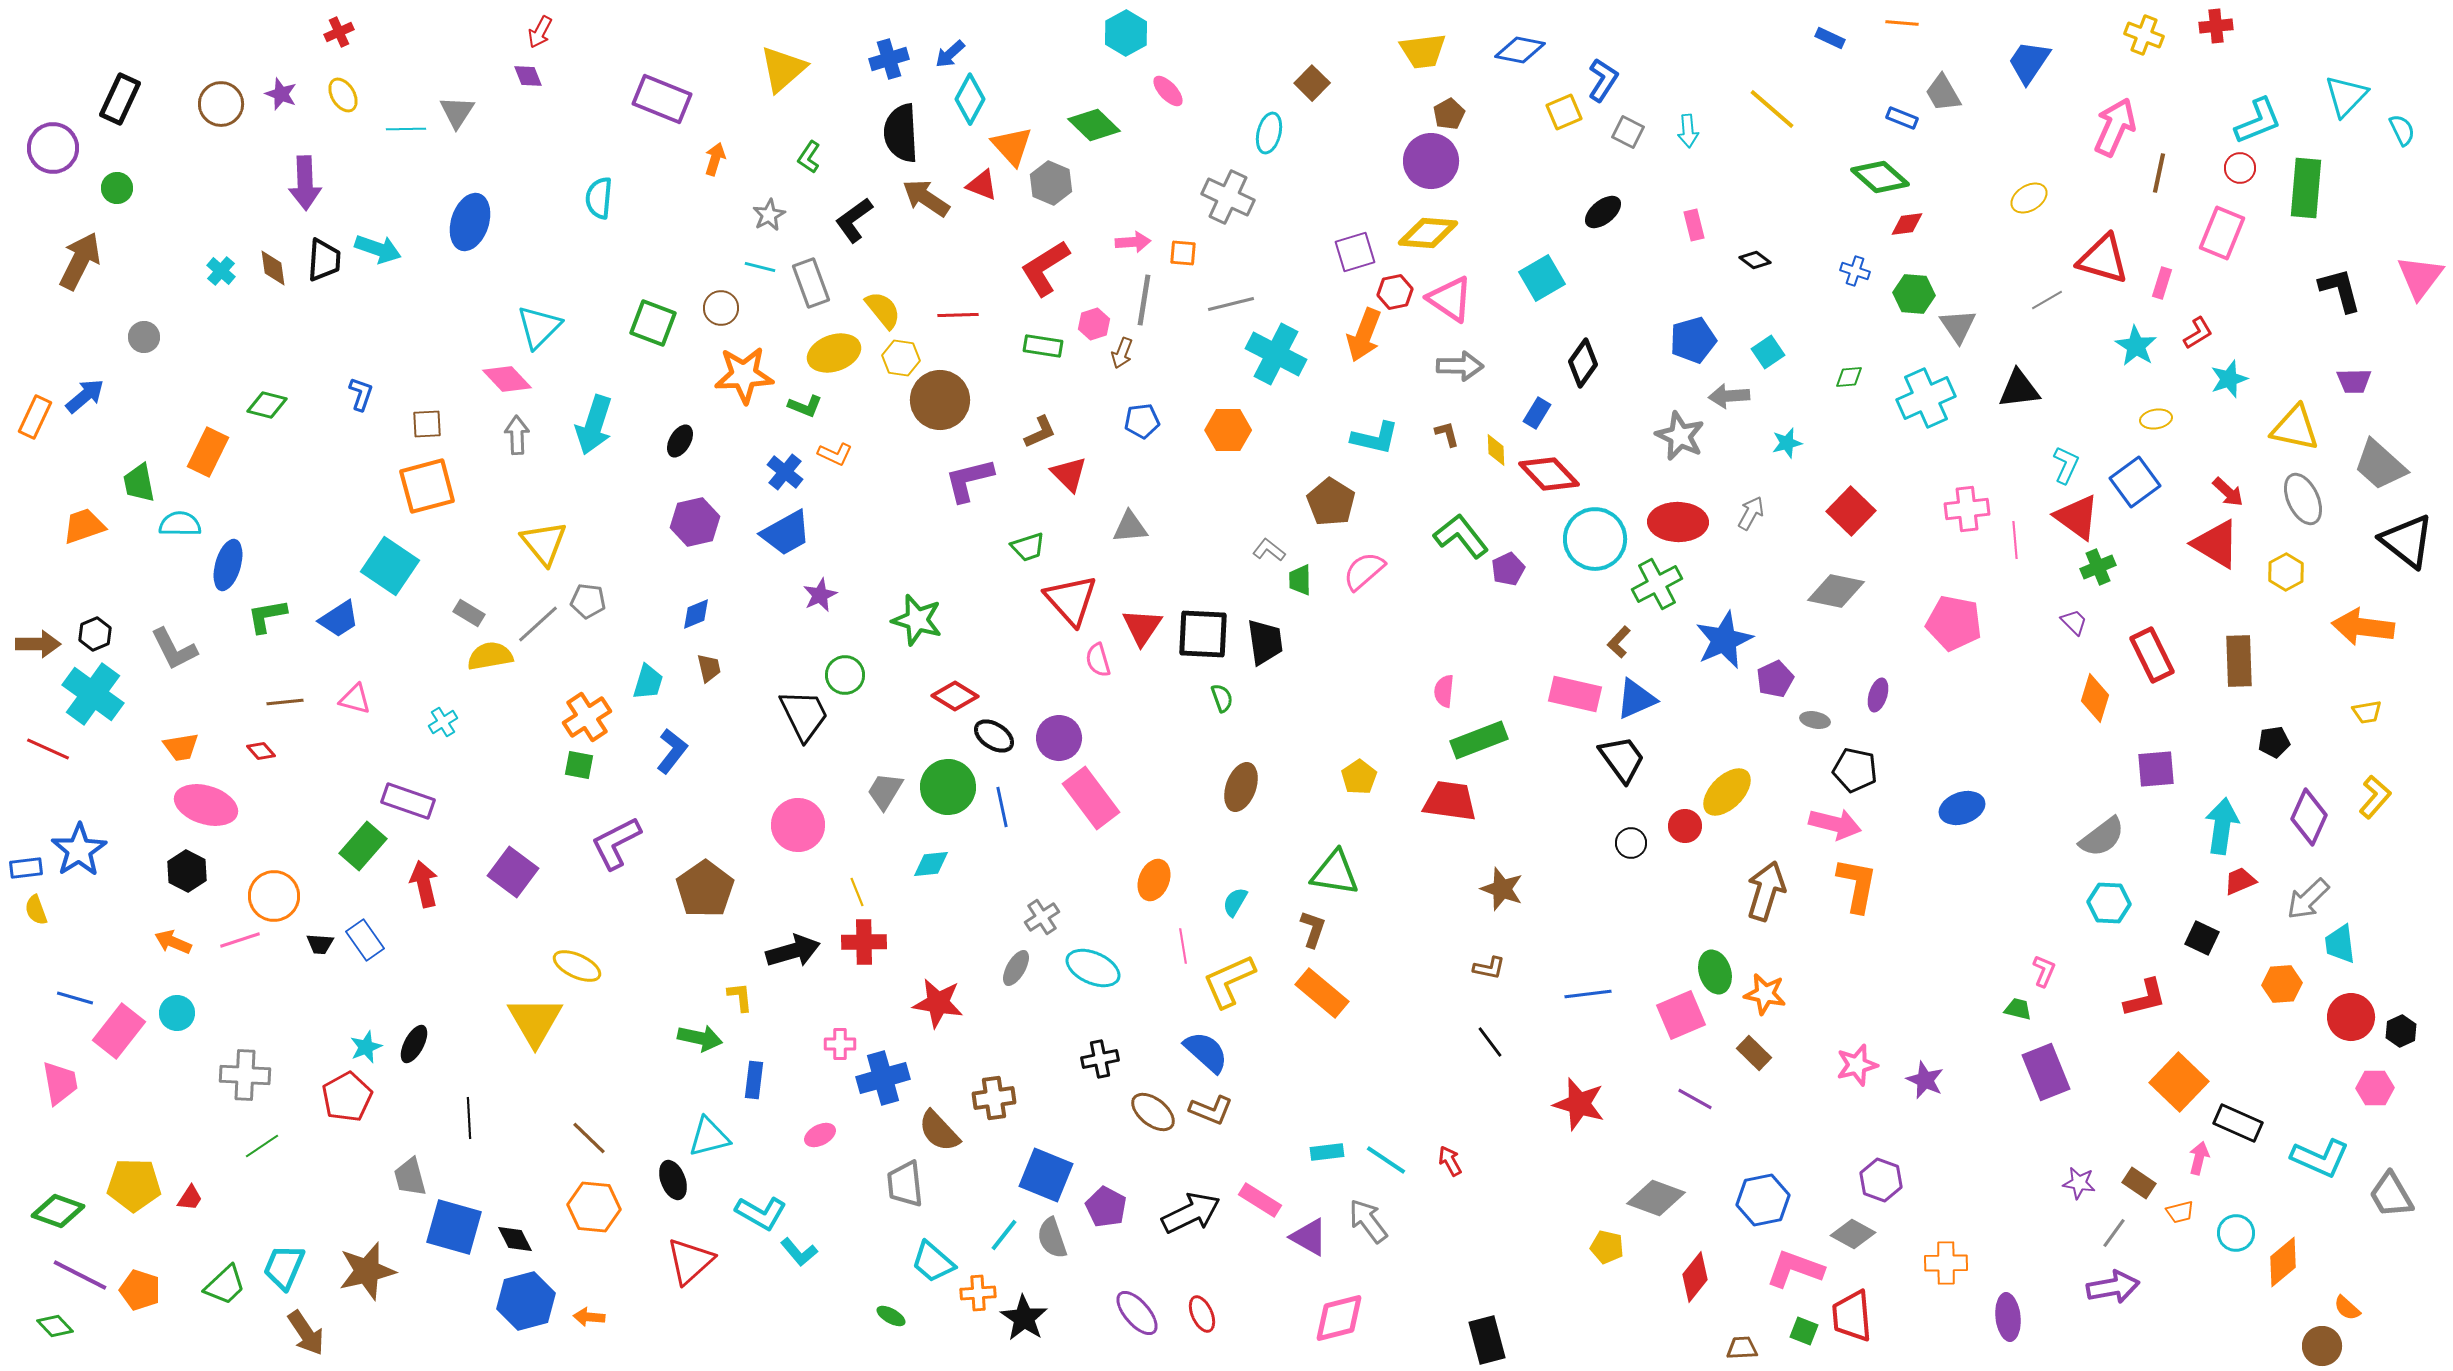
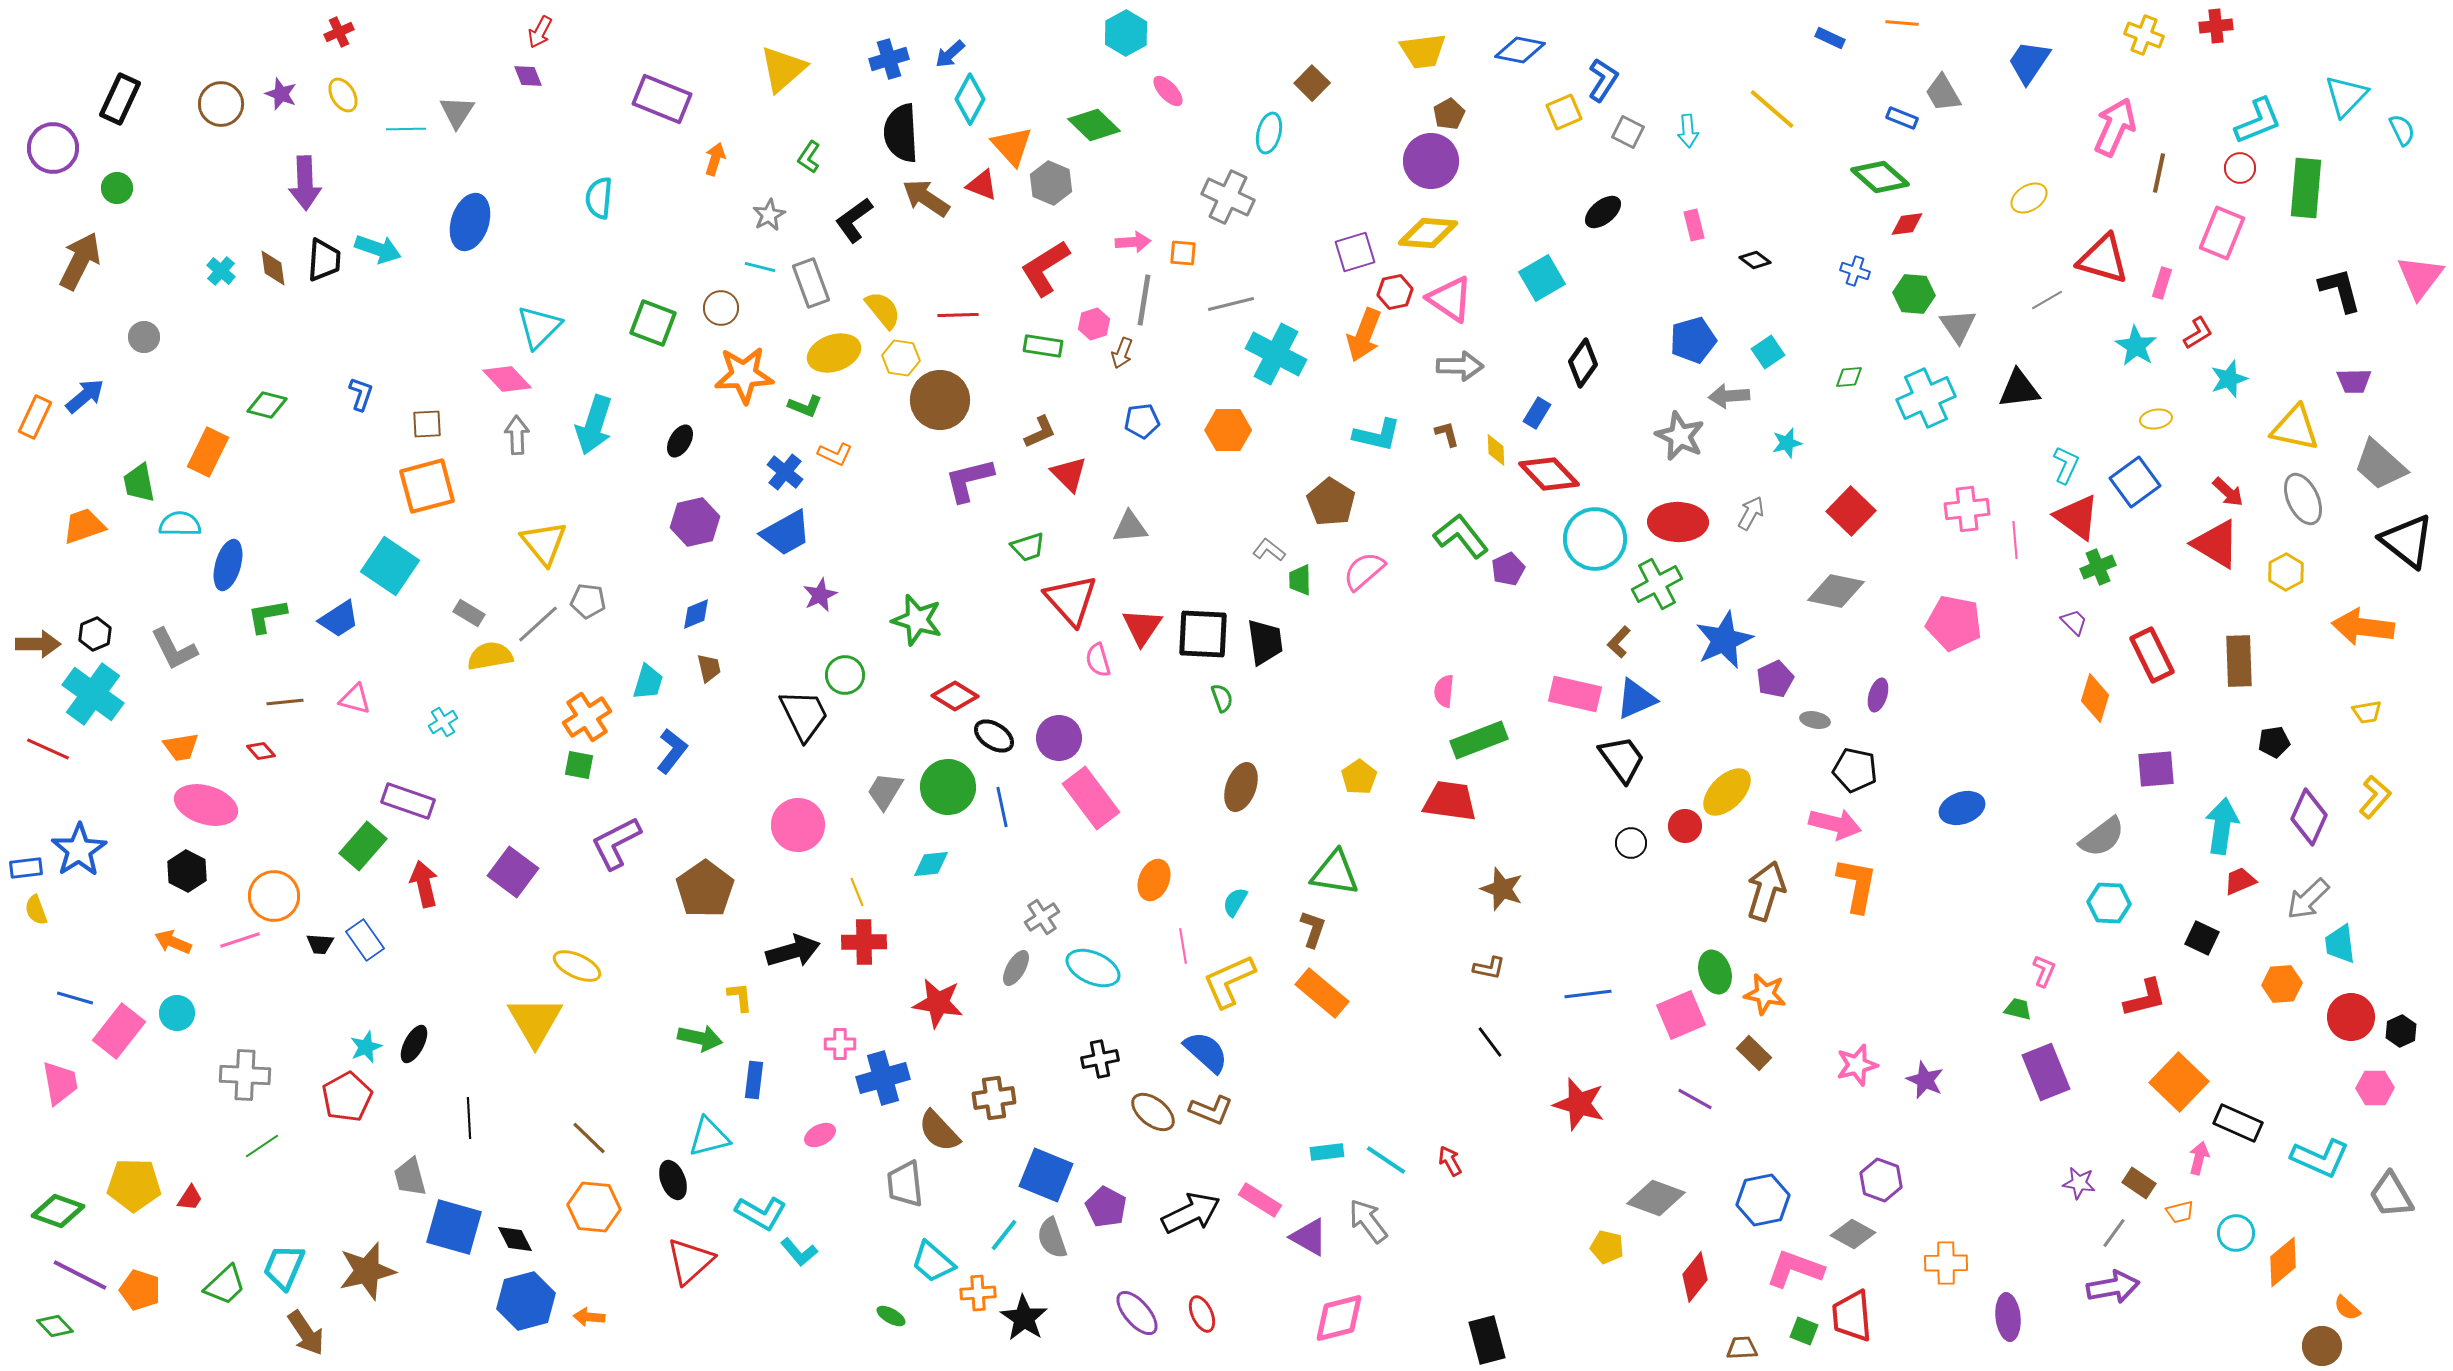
cyan L-shape at (1375, 438): moved 2 px right, 3 px up
